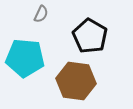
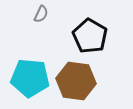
cyan pentagon: moved 5 px right, 20 px down
